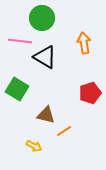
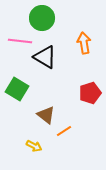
brown triangle: rotated 24 degrees clockwise
